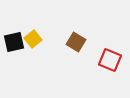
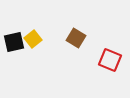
brown square: moved 4 px up
